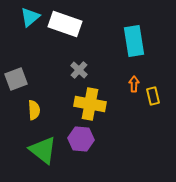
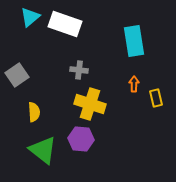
gray cross: rotated 36 degrees counterclockwise
gray square: moved 1 px right, 4 px up; rotated 15 degrees counterclockwise
yellow rectangle: moved 3 px right, 2 px down
yellow cross: rotated 8 degrees clockwise
yellow semicircle: moved 2 px down
